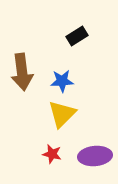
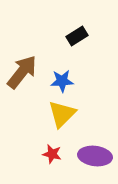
brown arrow: rotated 135 degrees counterclockwise
purple ellipse: rotated 12 degrees clockwise
